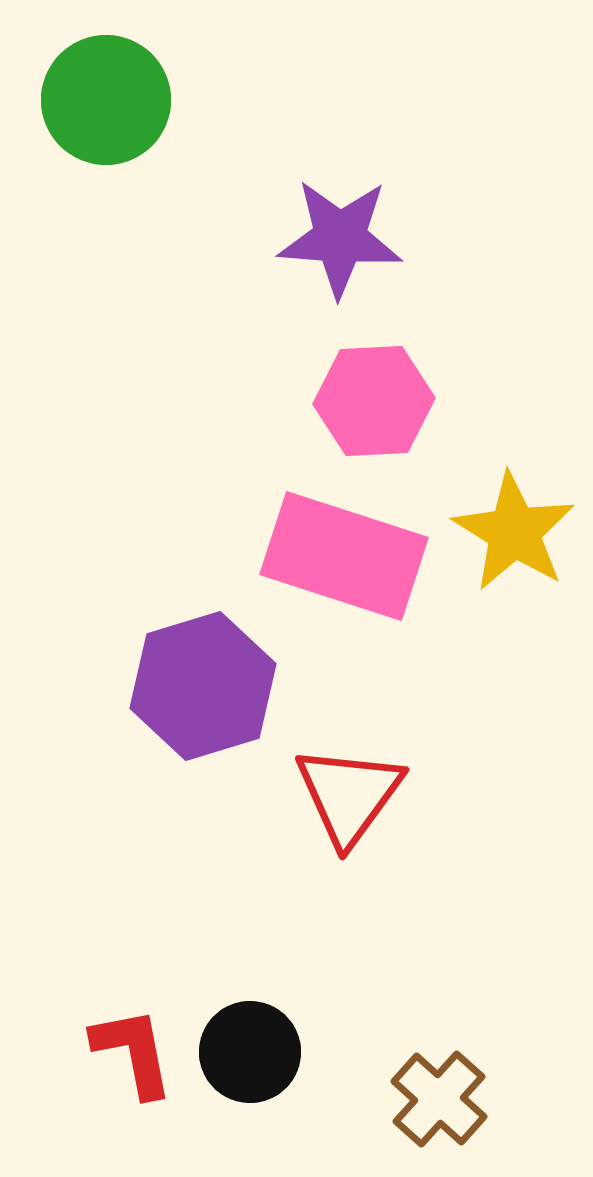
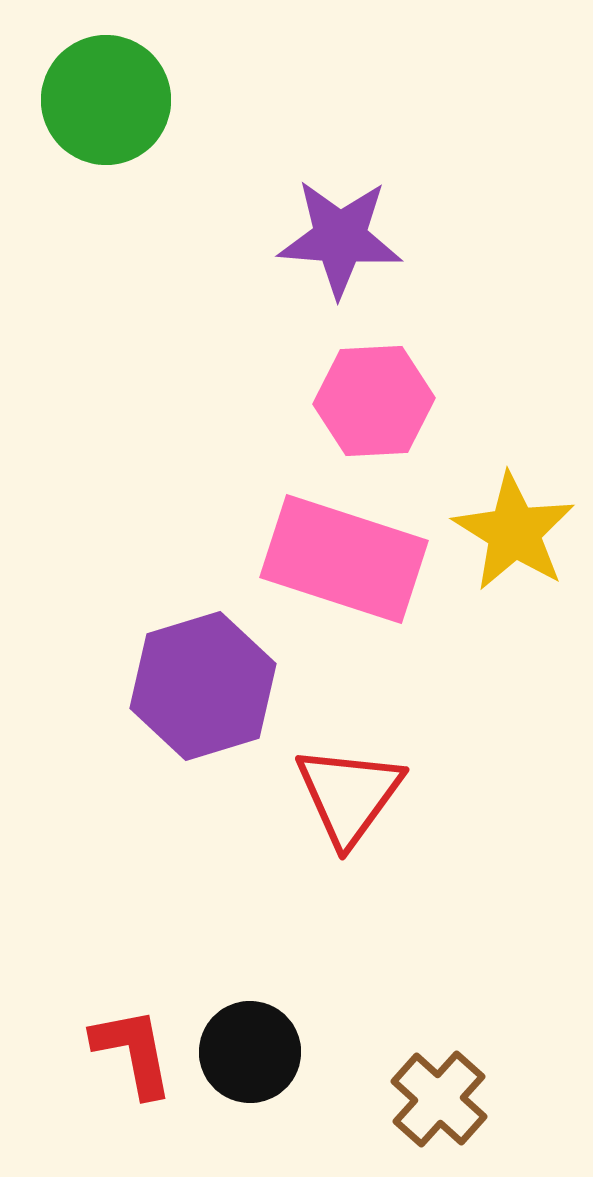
pink rectangle: moved 3 px down
